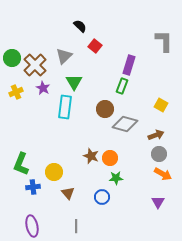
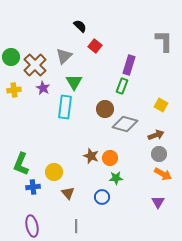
green circle: moved 1 px left, 1 px up
yellow cross: moved 2 px left, 2 px up; rotated 16 degrees clockwise
